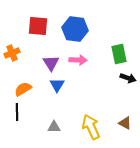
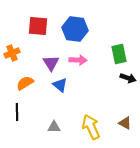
blue triangle: moved 3 px right; rotated 21 degrees counterclockwise
orange semicircle: moved 2 px right, 6 px up
